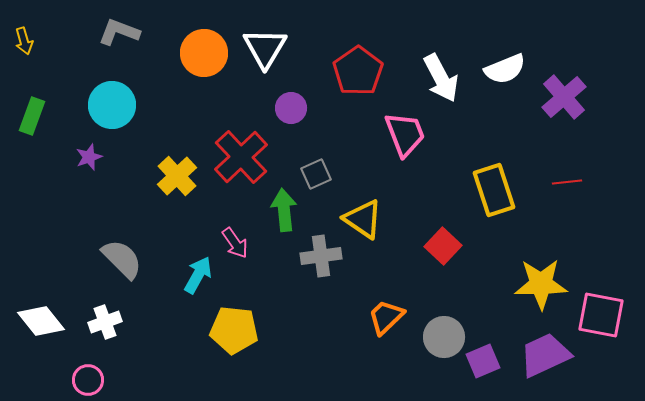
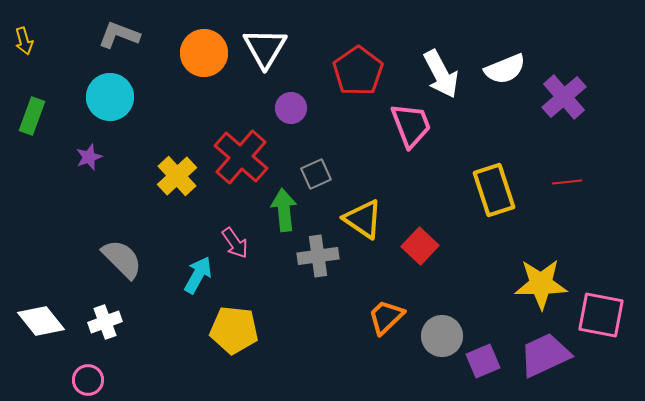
gray L-shape: moved 3 px down
white arrow: moved 4 px up
cyan circle: moved 2 px left, 8 px up
pink trapezoid: moved 6 px right, 9 px up
red cross: rotated 6 degrees counterclockwise
red square: moved 23 px left
gray cross: moved 3 px left
gray circle: moved 2 px left, 1 px up
